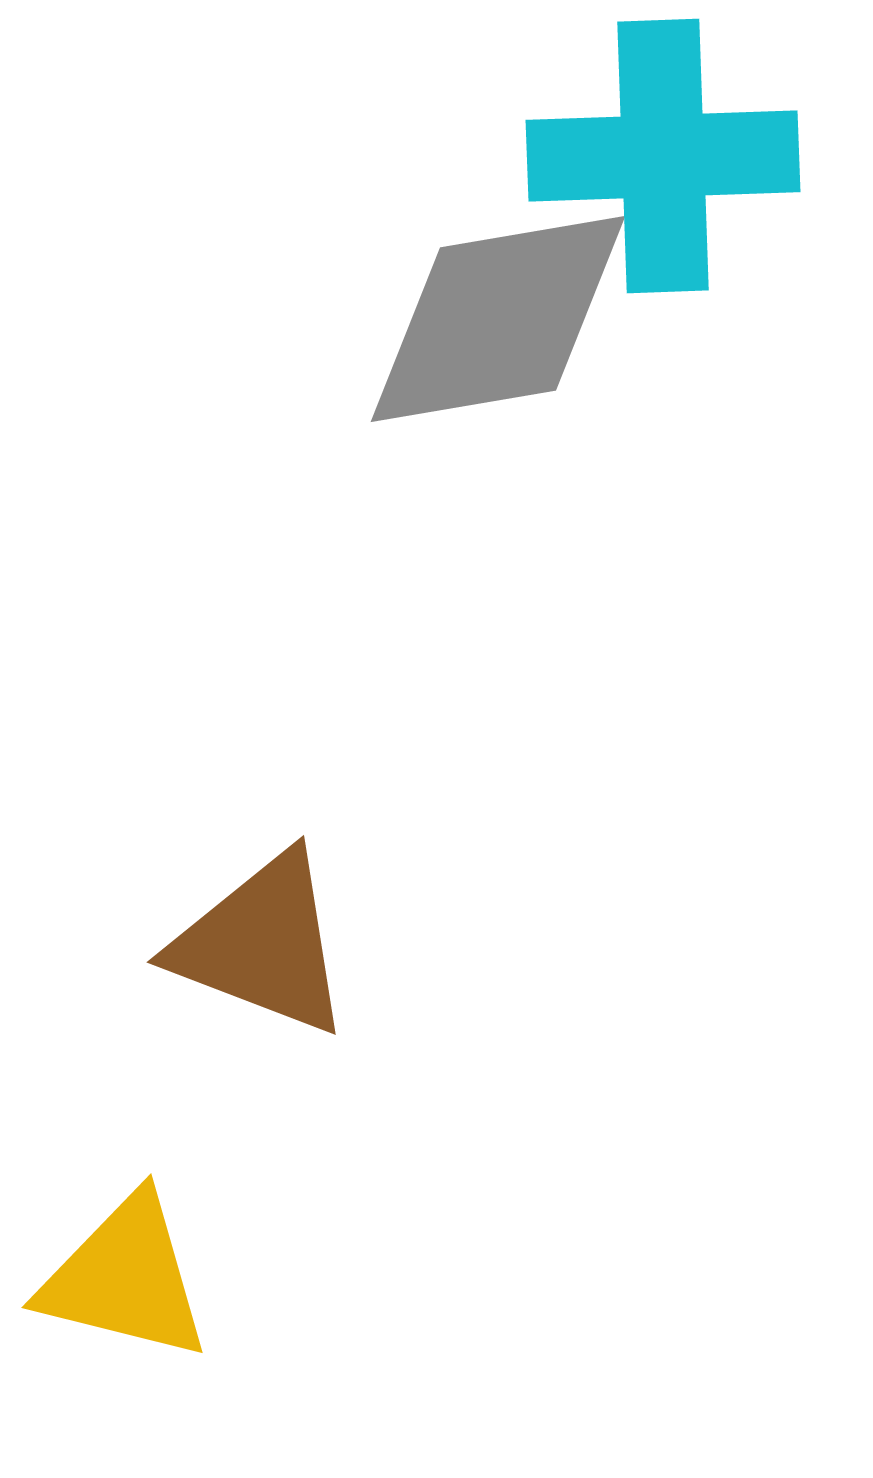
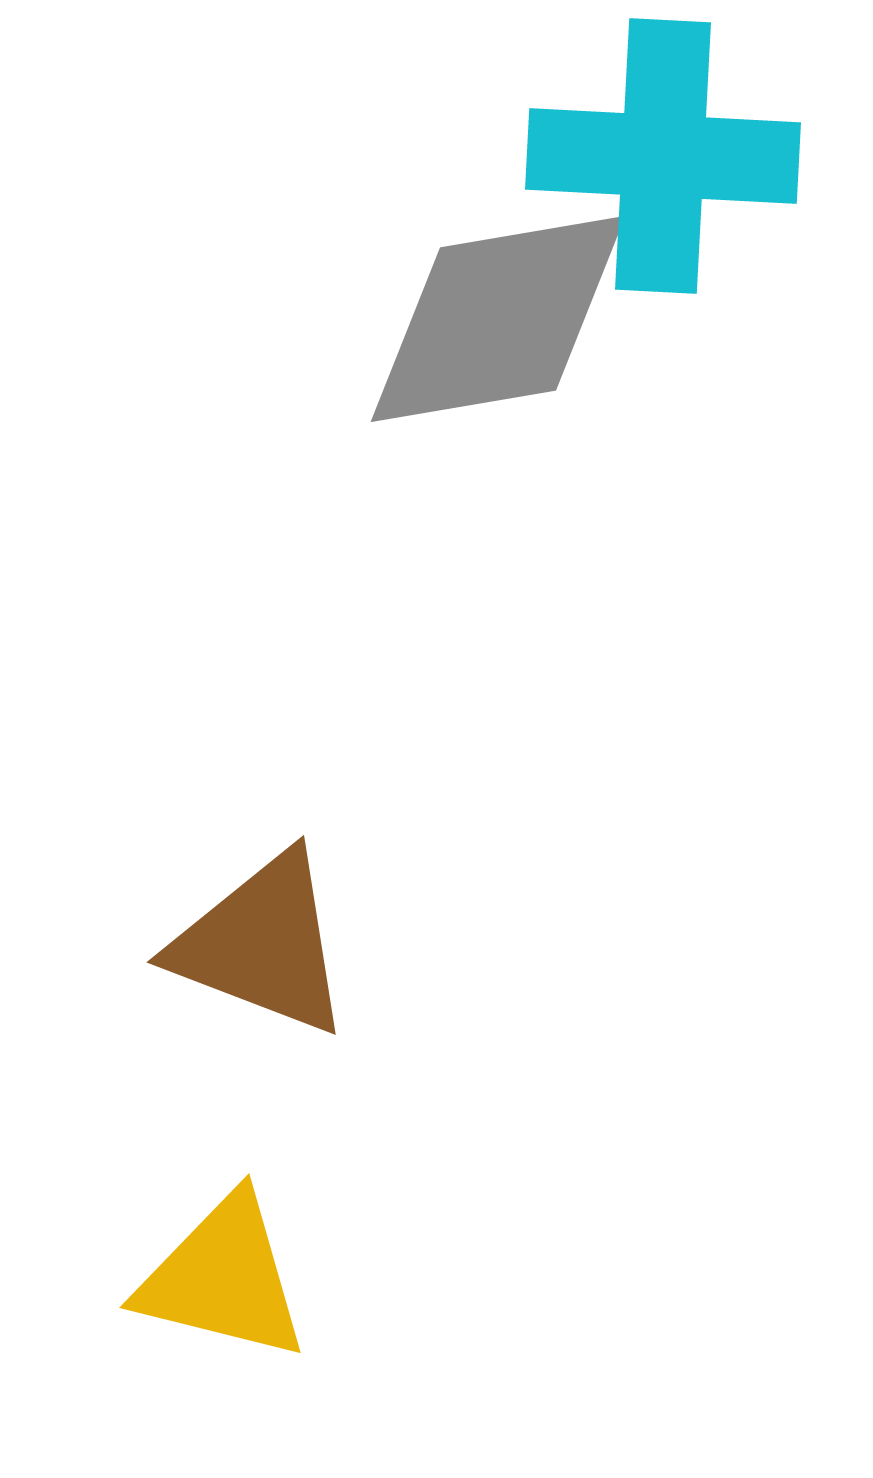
cyan cross: rotated 5 degrees clockwise
yellow triangle: moved 98 px right
